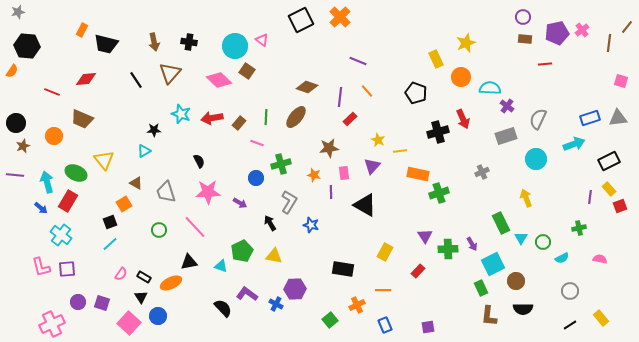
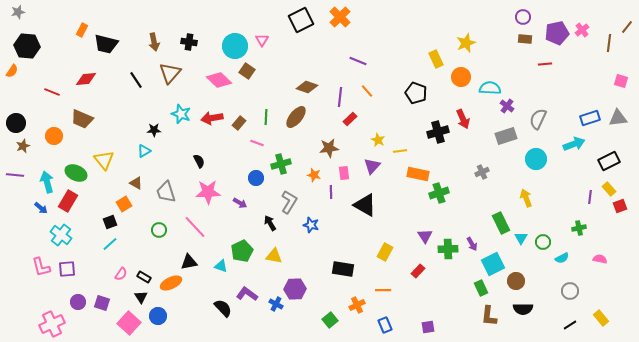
pink triangle at (262, 40): rotated 24 degrees clockwise
